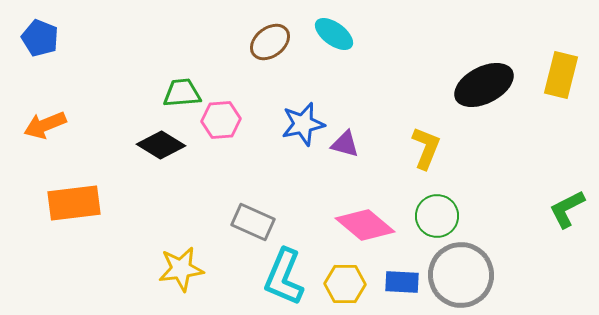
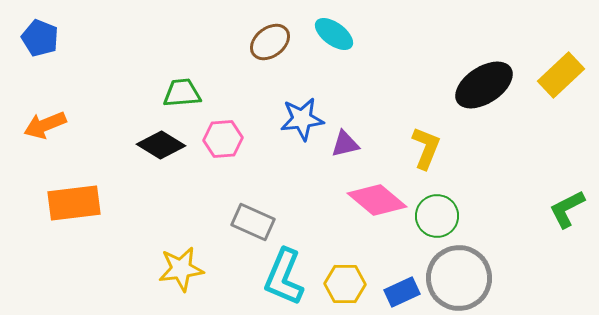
yellow rectangle: rotated 33 degrees clockwise
black ellipse: rotated 6 degrees counterclockwise
pink hexagon: moved 2 px right, 19 px down
blue star: moved 1 px left, 5 px up; rotated 6 degrees clockwise
purple triangle: rotated 28 degrees counterclockwise
pink diamond: moved 12 px right, 25 px up
gray circle: moved 2 px left, 3 px down
blue rectangle: moved 10 px down; rotated 28 degrees counterclockwise
